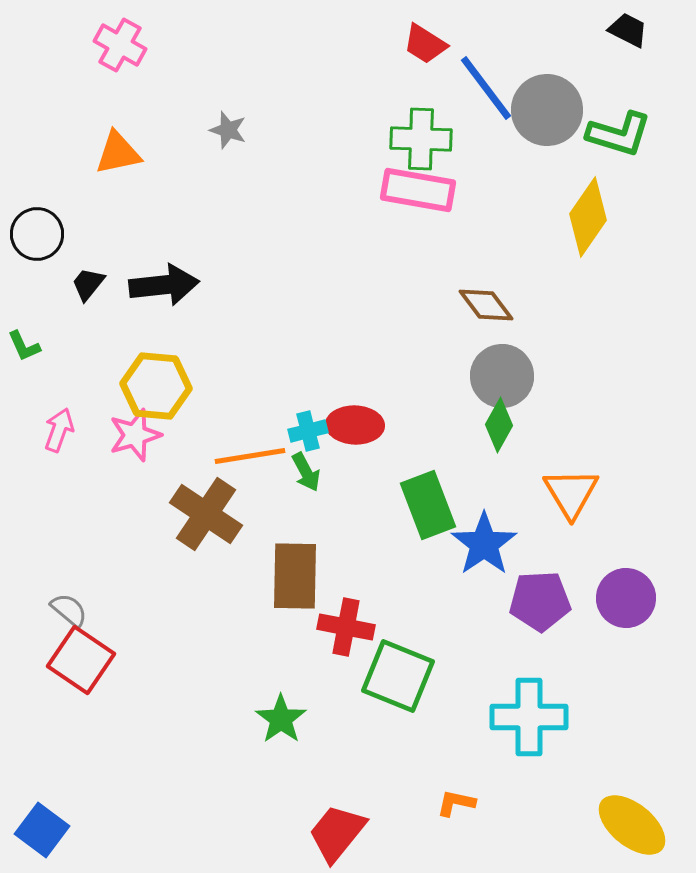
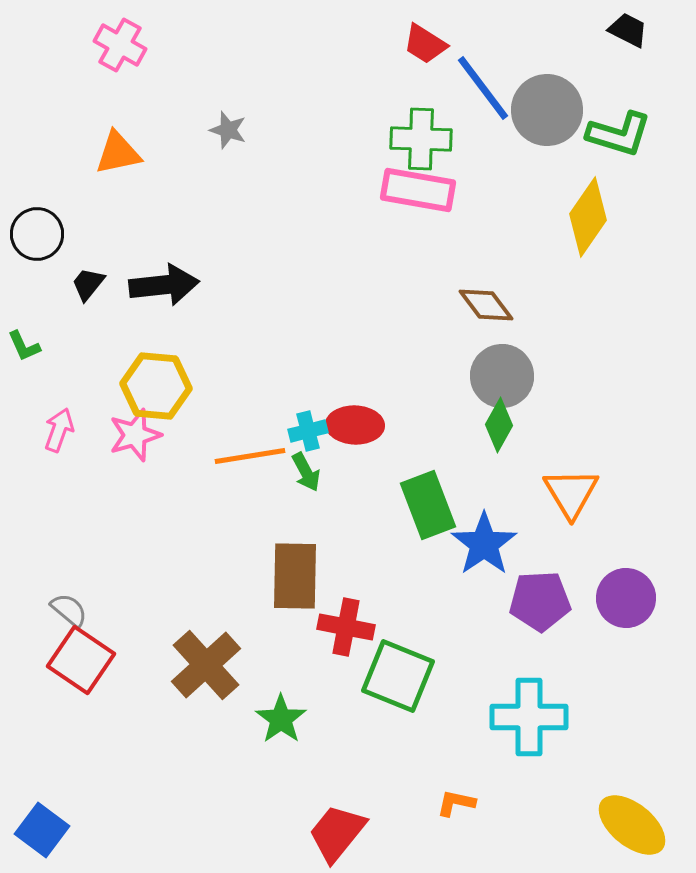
blue line at (486, 88): moved 3 px left
brown cross at (206, 514): moved 151 px down; rotated 14 degrees clockwise
